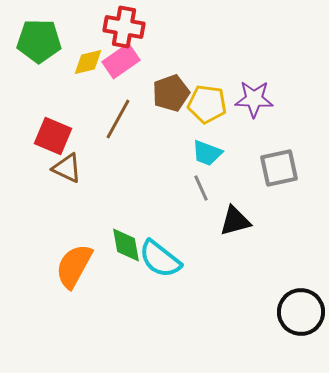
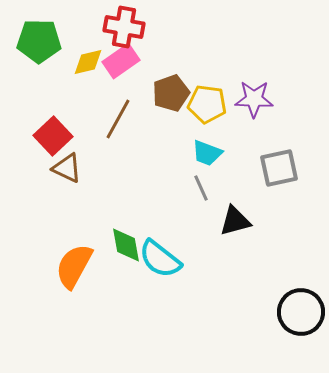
red square: rotated 24 degrees clockwise
